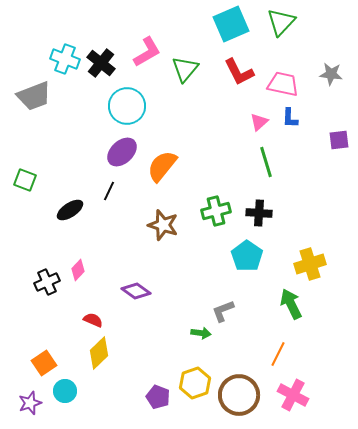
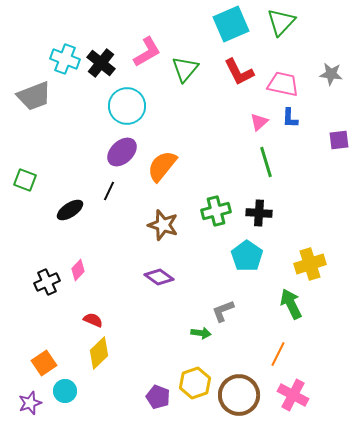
purple diamond at (136, 291): moved 23 px right, 14 px up
